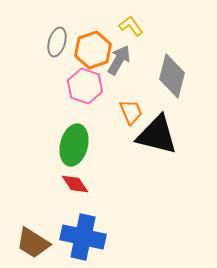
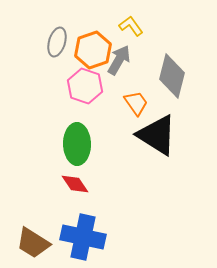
orange trapezoid: moved 5 px right, 9 px up; rotated 12 degrees counterclockwise
black triangle: rotated 18 degrees clockwise
green ellipse: moved 3 px right, 1 px up; rotated 15 degrees counterclockwise
